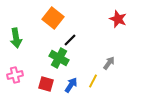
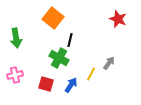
black line: rotated 32 degrees counterclockwise
yellow line: moved 2 px left, 7 px up
